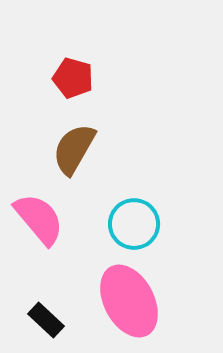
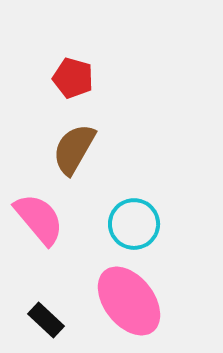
pink ellipse: rotated 10 degrees counterclockwise
